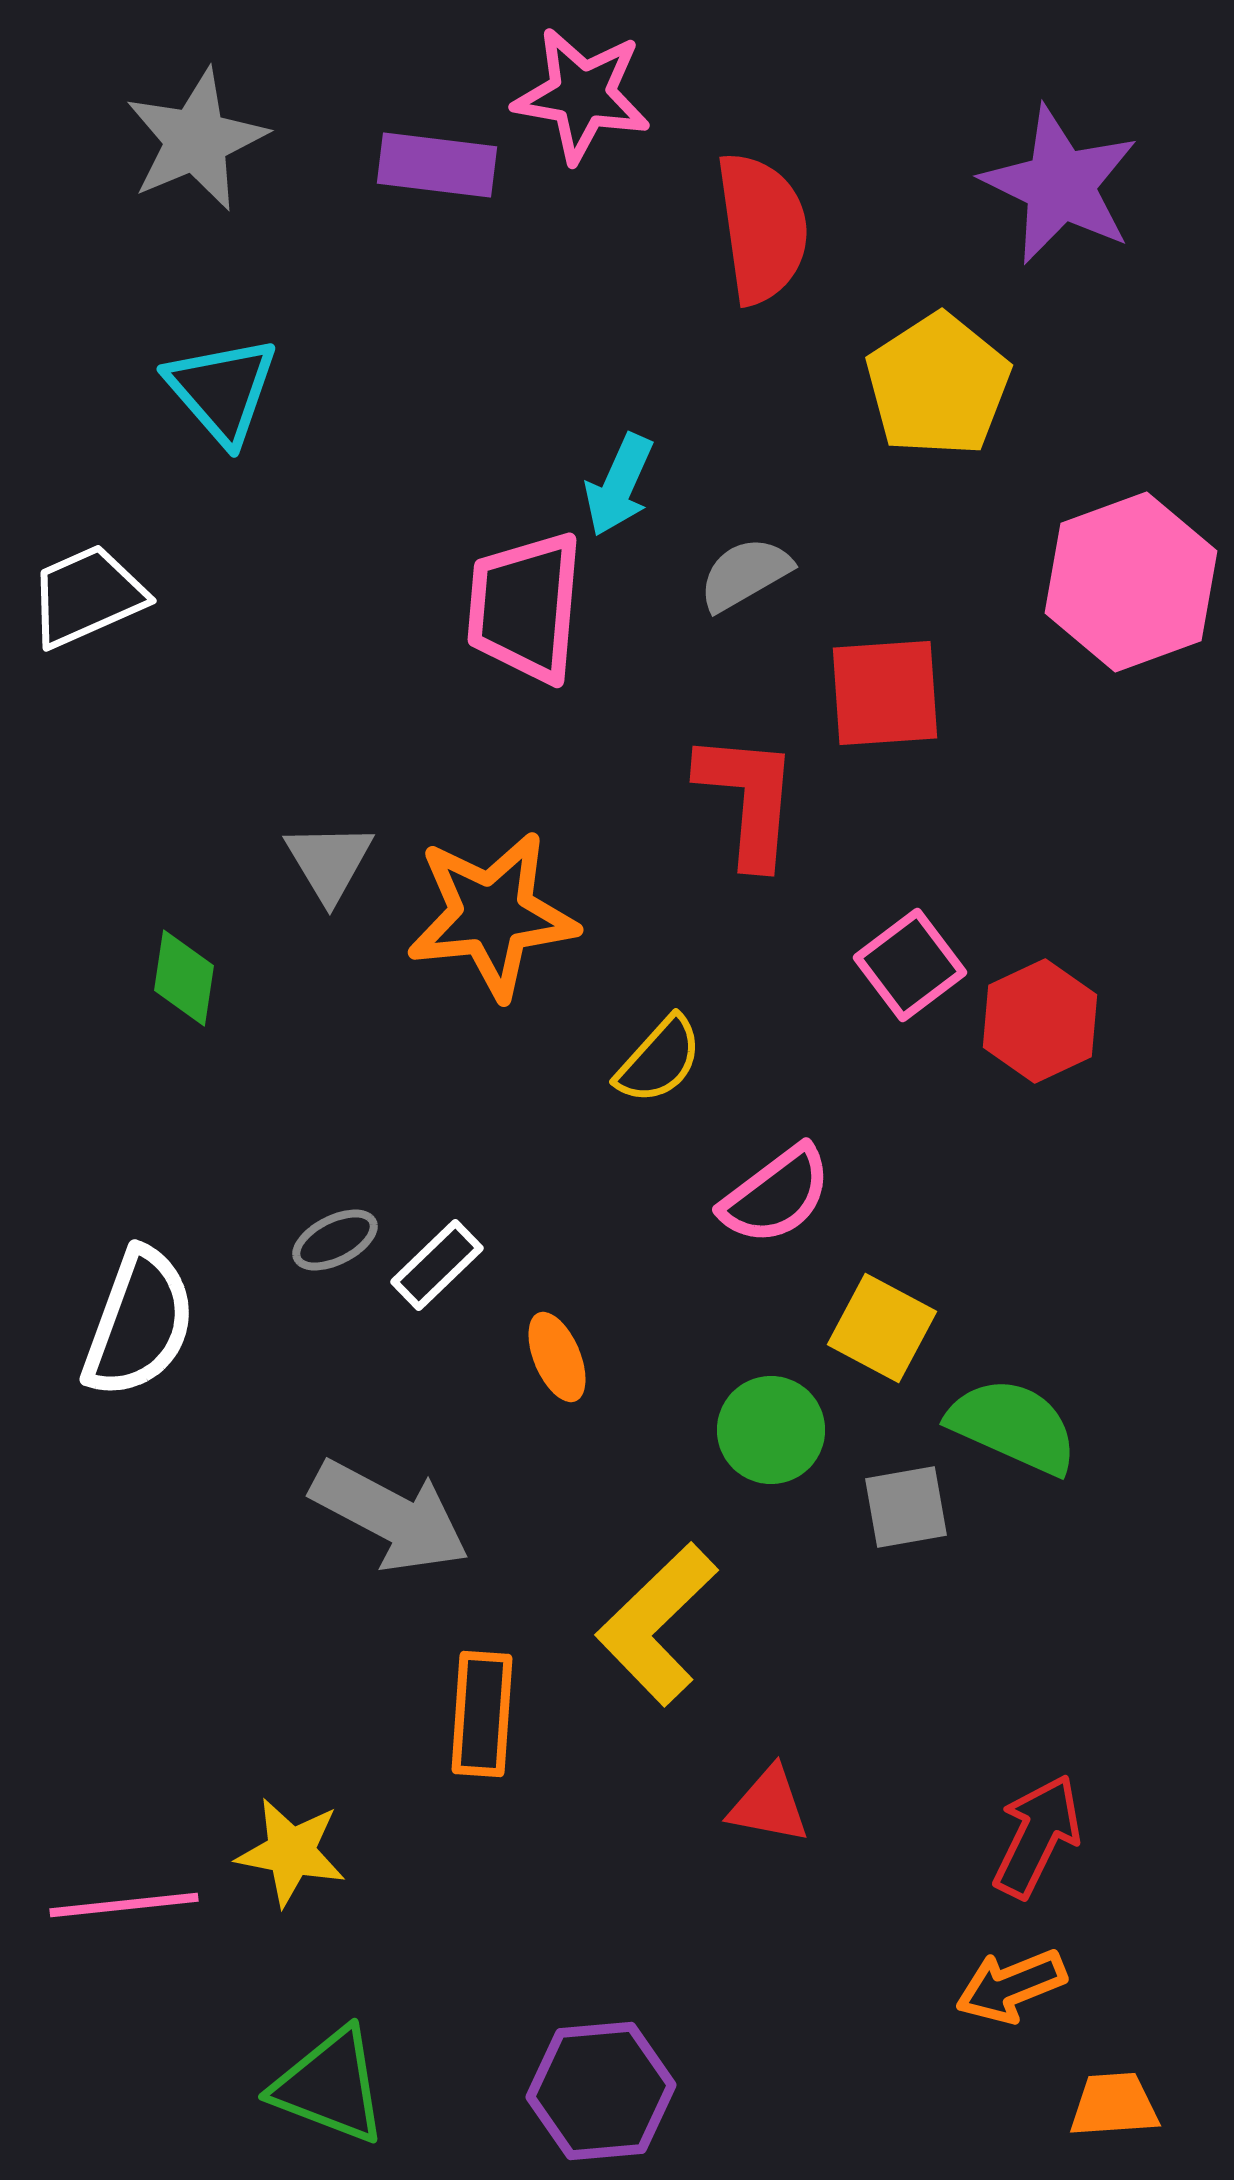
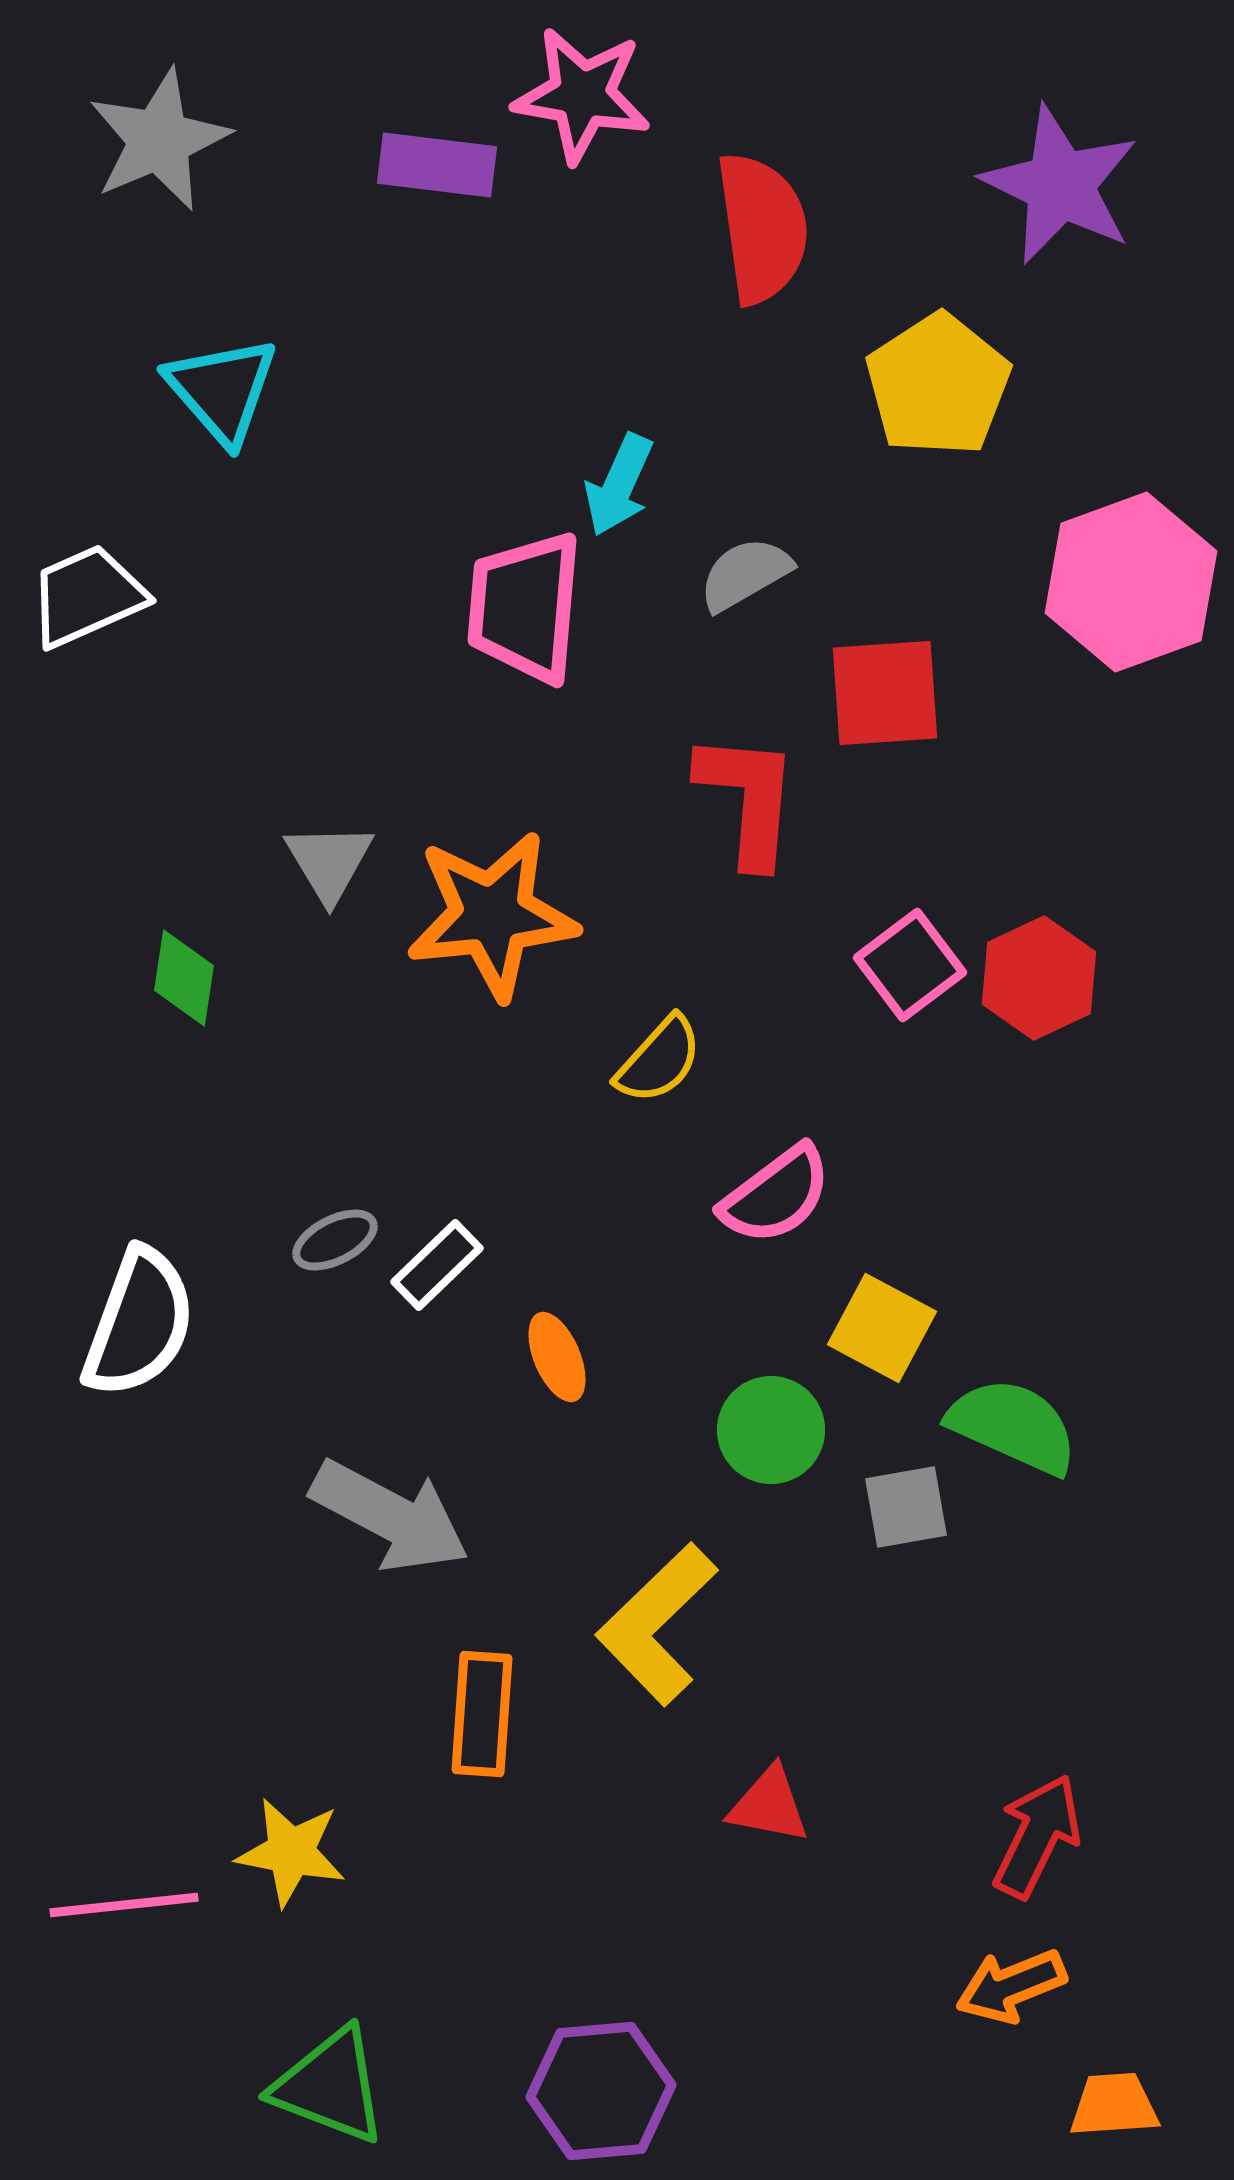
gray star: moved 37 px left
red hexagon: moved 1 px left, 43 px up
